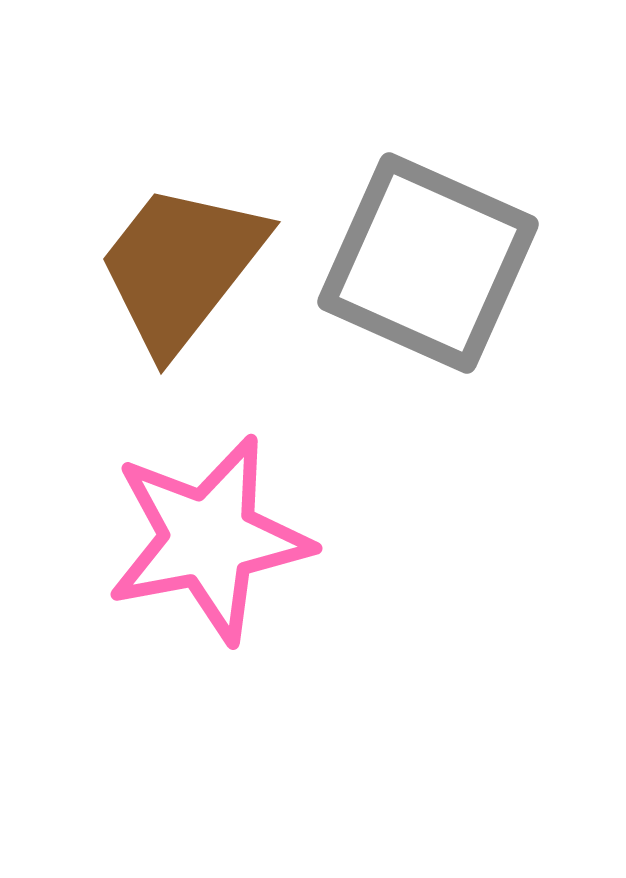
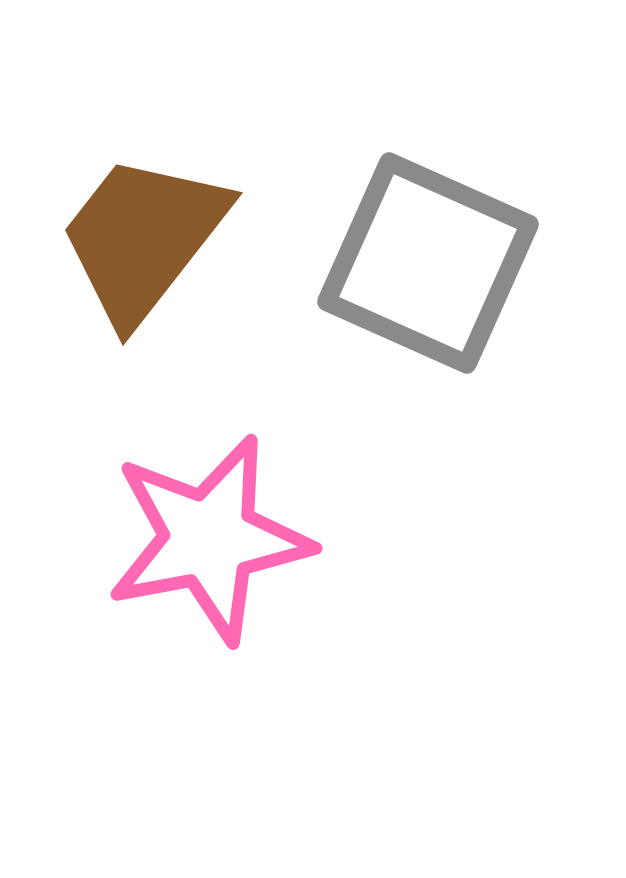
brown trapezoid: moved 38 px left, 29 px up
